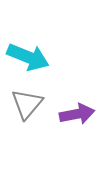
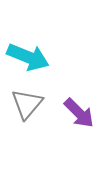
purple arrow: moved 2 px right, 1 px up; rotated 56 degrees clockwise
